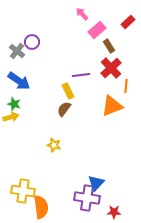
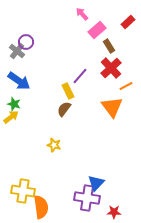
purple circle: moved 6 px left
purple line: moved 1 px left, 1 px down; rotated 42 degrees counterclockwise
orange line: rotated 56 degrees clockwise
orange triangle: moved 1 px down; rotated 45 degrees counterclockwise
yellow arrow: rotated 21 degrees counterclockwise
